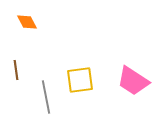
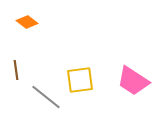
orange diamond: rotated 25 degrees counterclockwise
gray line: rotated 40 degrees counterclockwise
